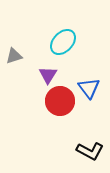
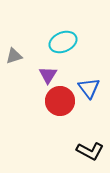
cyan ellipse: rotated 24 degrees clockwise
